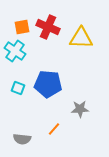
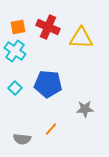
orange square: moved 4 px left
cyan square: moved 3 px left; rotated 24 degrees clockwise
gray star: moved 5 px right
orange line: moved 3 px left
